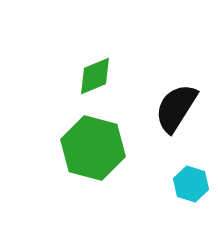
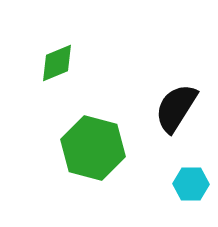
green diamond: moved 38 px left, 13 px up
cyan hexagon: rotated 16 degrees counterclockwise
